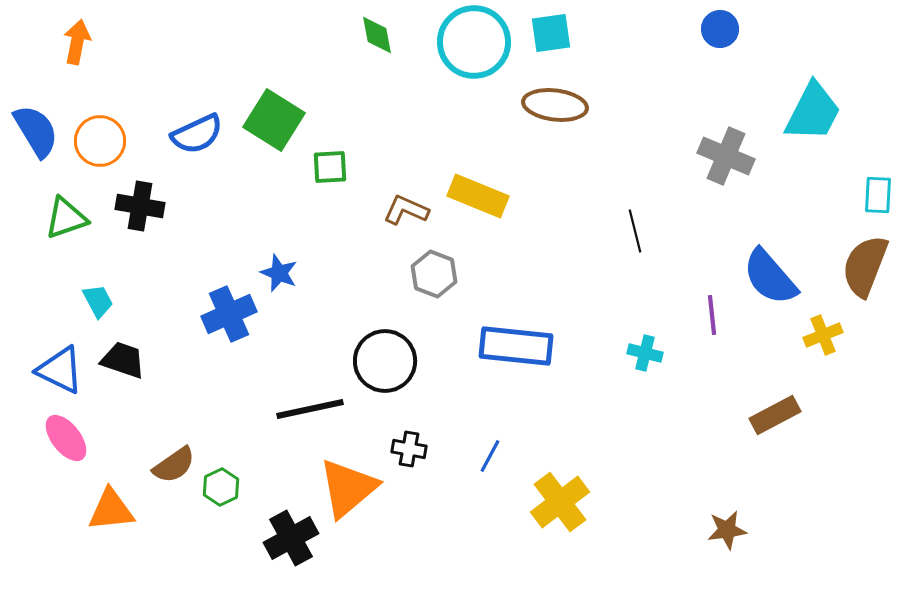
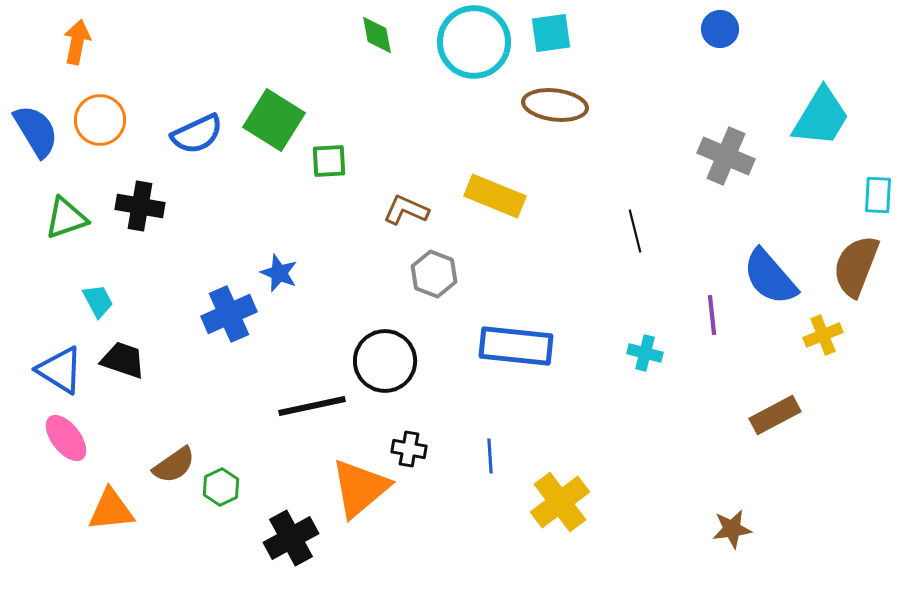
cyan trapezoid at (813, 112): moved 8 px right, 5 px down; rotated 4 degrees clockwise
orange circle at (100, 141): moved 21 px up
green square at (330, 167): moved 1 px left, 6 px up
yellow rectangle at (478, 196): moved 17 px right
brown semicircle at (865, 266): moved 9 px left
blue triangle at (60, 370): rotated 6 degrees clockwise
black line at (310, 409): moved 2 px right, 3 px up
blue line at (490, 456): rotated 32 degrees counterclockwise
orange triangle at (348, 488): moved 12 px right
brown star at (727, 530): moved 5 px right, 1 px up
